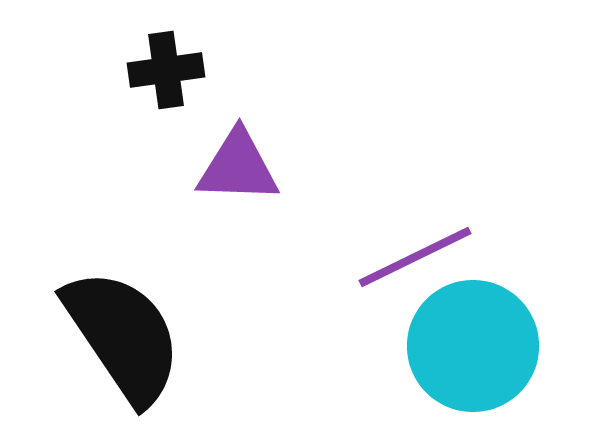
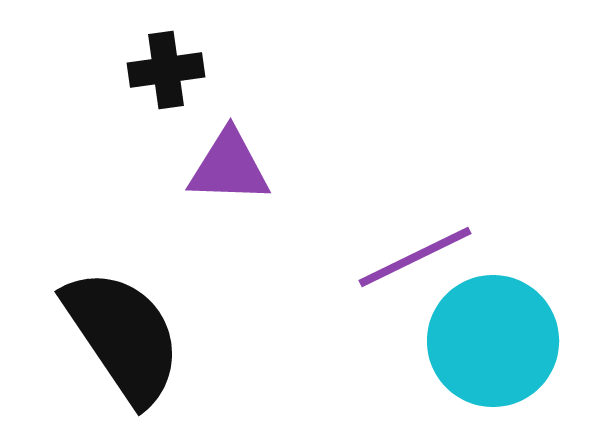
purple triangle: moved 9 px left
cyan circle: moved 20 px right, 5 px up
